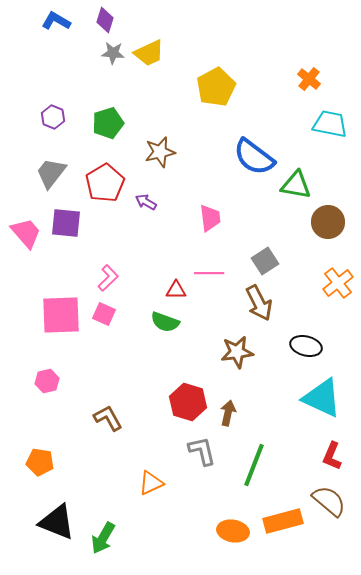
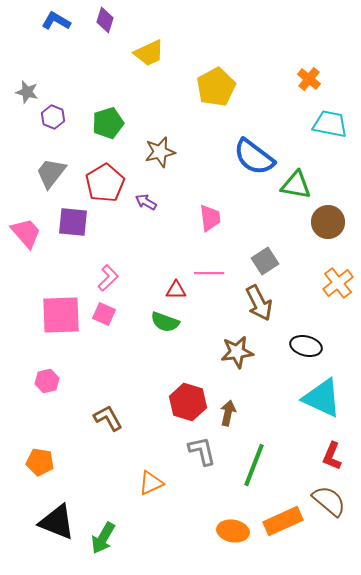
gray star at (113, 53): moved 86 px left, 39 px down; rotated 10 degrees clockwise
purple square at (66, 223): moved 7 px right, 1 px up
orange rectangle at (283, 521): rotated 9 degrees counterclockwise
